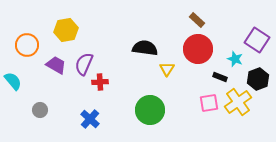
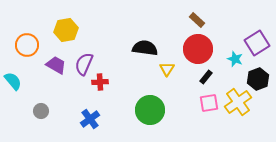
purple square: moved 3 px down; rotated 25 degrees clockwise
black rectangle: moved 14 px left; rotated 72 degrees counterclockwise
gray circle: moved 1 px right, 1 px down
blue cross: rotated 12 degrees clockwise
